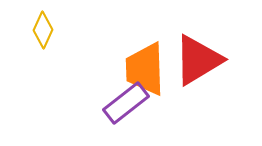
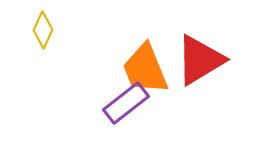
red triangle: moved 2 px right
orange trapezoid: rotated 20 degrees counterclockwise
